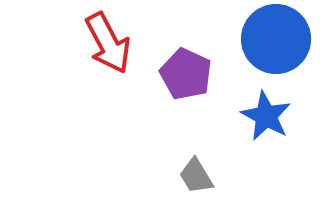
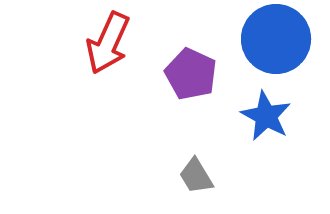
red arrow: rotated 52 degrees clockwise
purple pentagon: moved 5 px right
